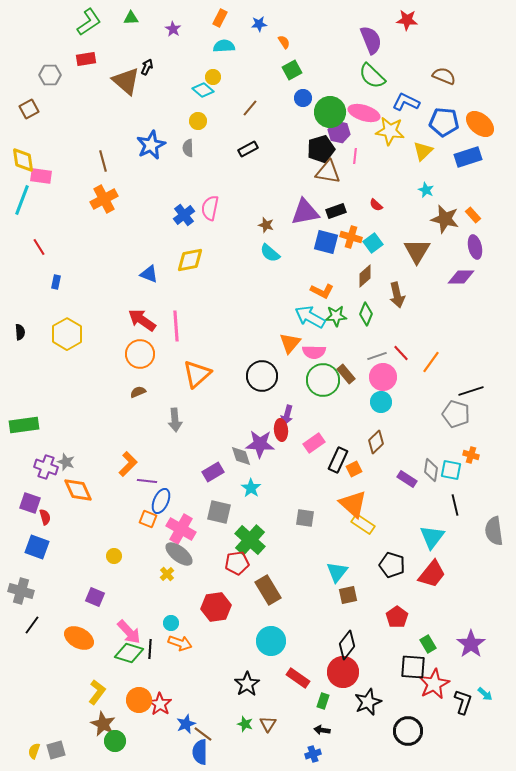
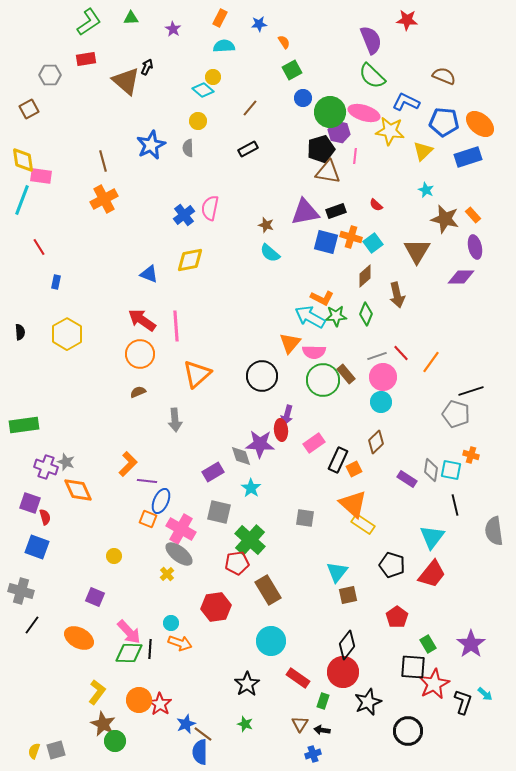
orange L-shape at (322, 291): moved 7 px down
green diamond at (129, 653): rotated 16 degrees counterclockwise
brown triangle at (268, 724): moved 32 px right
